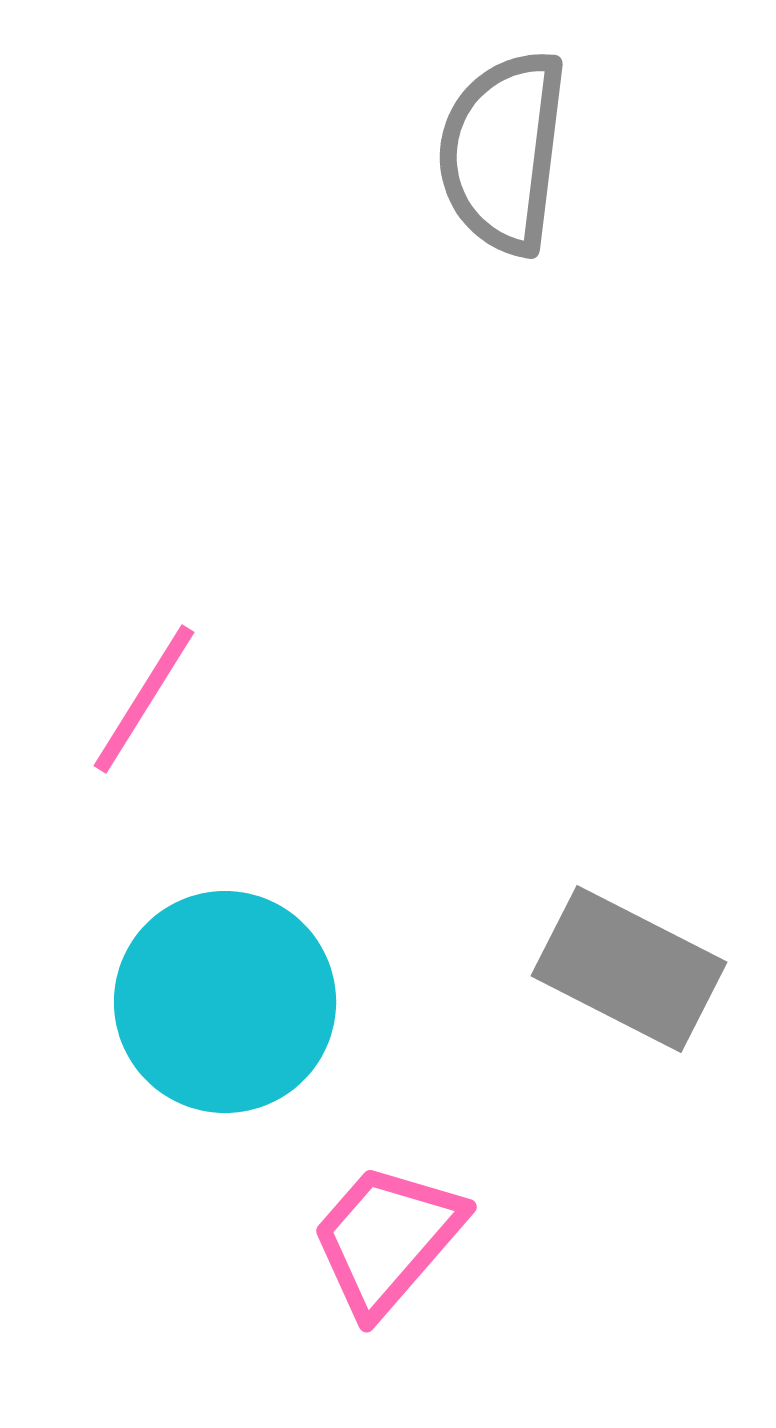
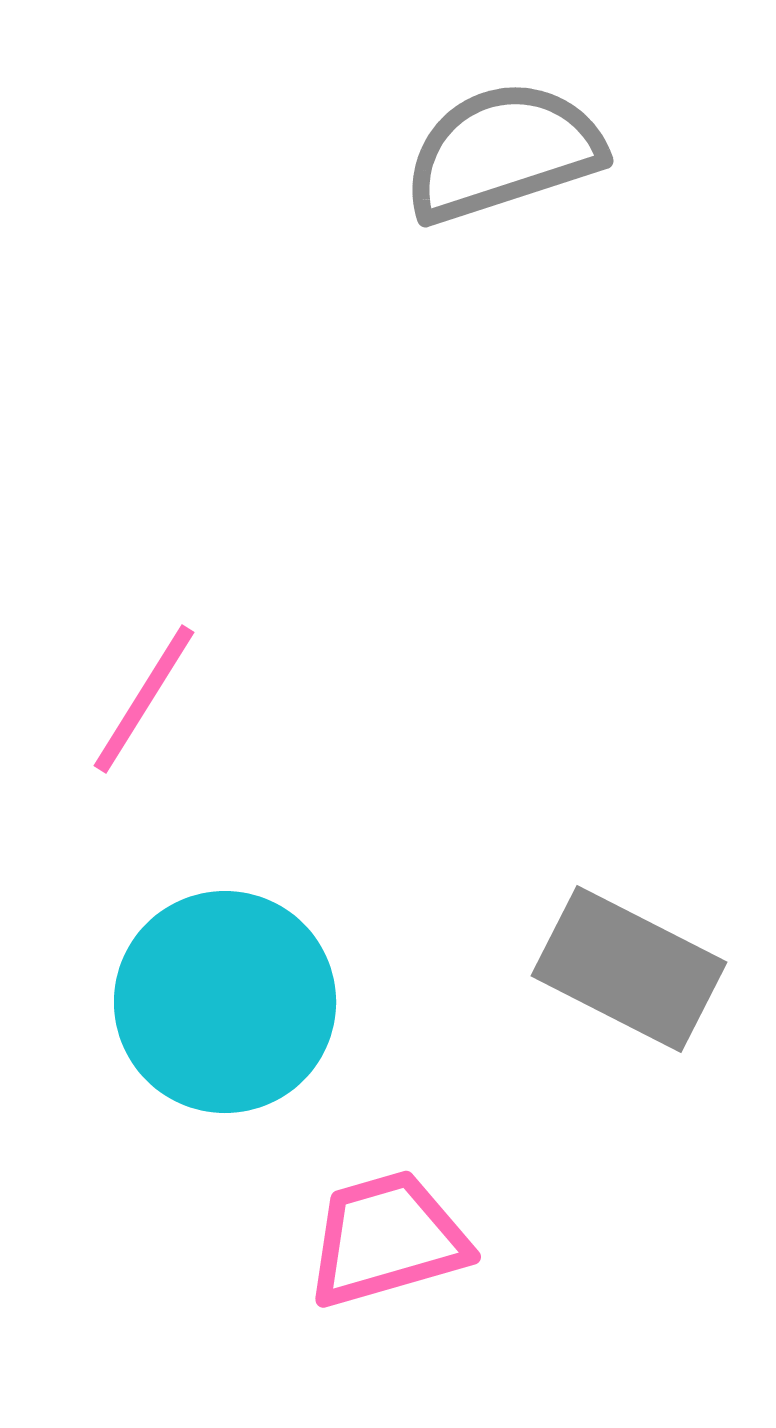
gray semicircle: rotated 65 degrees clockwise
pink trapezoid: rotated 33 degrees clockwise
